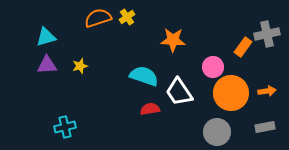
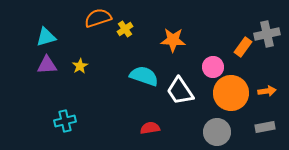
yellow cross: moved 2 px left, 12 px down
yellow star: rotated 14 degrees counterclockwise
white trapezoid: moved 1 px right, 1 px up
red semicircle: moved 19 px down
cyan cross: moved 6 px up
